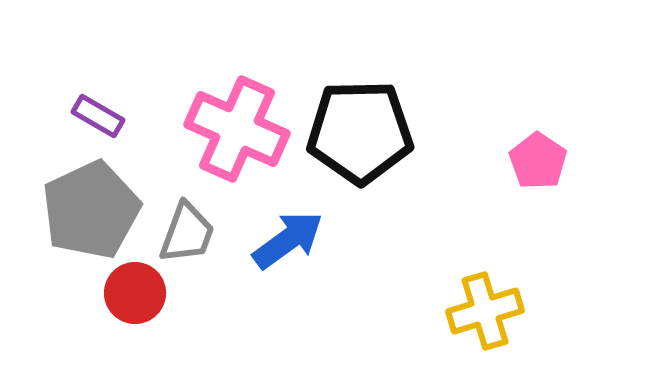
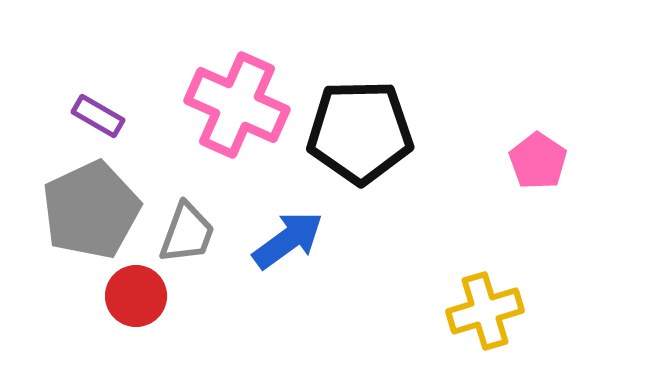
pink cross: moved 24 px up
red circle: moved 1 px right, 3 px down
